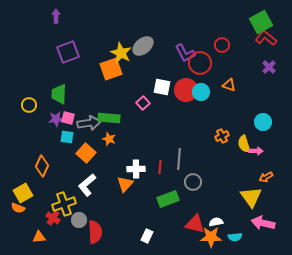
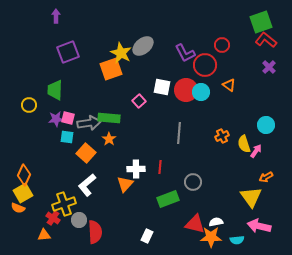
green square at (261, 22): rotated 10 degrees clockwise
red L-shape at (266, 38): moved 2 px down
red circle at (200, 63): moved 5 px right, 2 px down
orange triangle at (229, 85): rotated 16 degrees clockwise
green trapezoid at (59, 94): moved 4 px left, 4 px up
pink square at (143, 103): moved 4 px left, 2 px up
cyan circle at (263, 122): moved 3 px right, 3 px down
orange star at (109, 139): rotated 16 degrees clockwise
pink arrow at (256, 151): rotated 56 degrees counterclockwise
gray line at (179, 159): moved 26 px up
orange diamond at (42, 166): moved 18 px left, 9 px down
pink arrow at (263, 223): moved 4 px left, 3 px down
orange triangle at (39, 237): moved 5 px right, 2 px up
cyan semicircle at (235, 237): moved 2 px right, 3 px down
